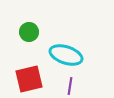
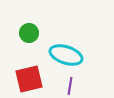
green circle: moved 1 px down
